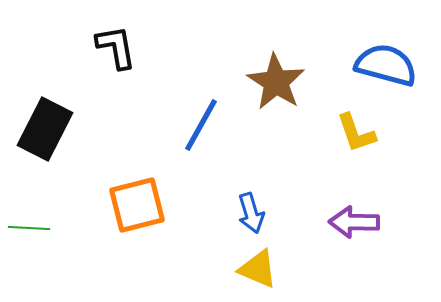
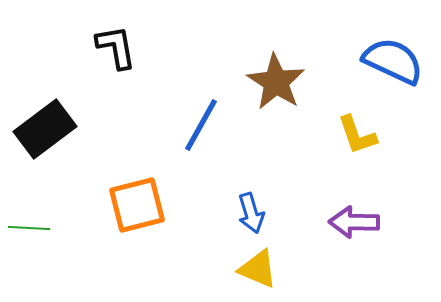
blue semicircle: moved 7 px right, 4 px up; rotated 10 degrees clockwise
black rectangle: rotated 26 degrees clockwise
yellow L-shape: moved 1 px right, 2 px down
